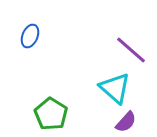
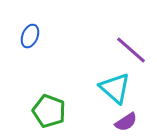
green pentagon: moved 2 px left, 3 px up; rotated 12 degrees counterclockwise
purple semicircle: rotated 15 degrees clockwise
